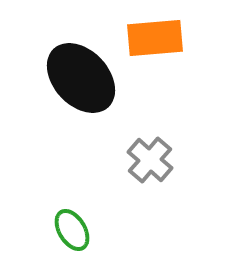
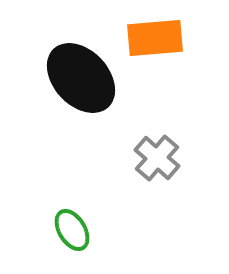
gray cross: moved 7 px right, 2 px up
